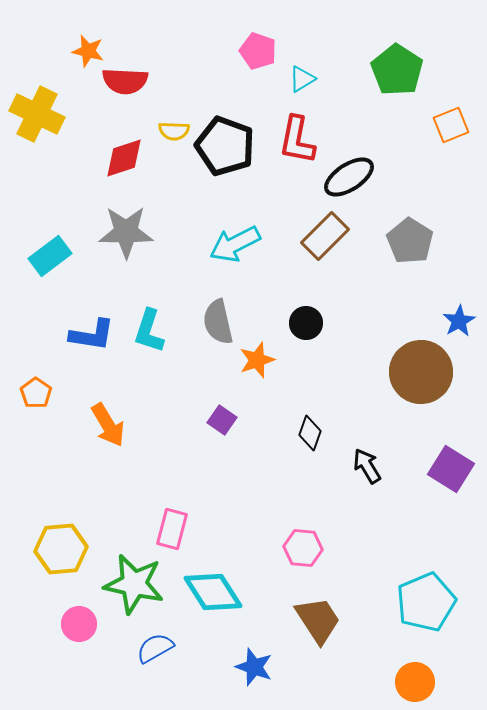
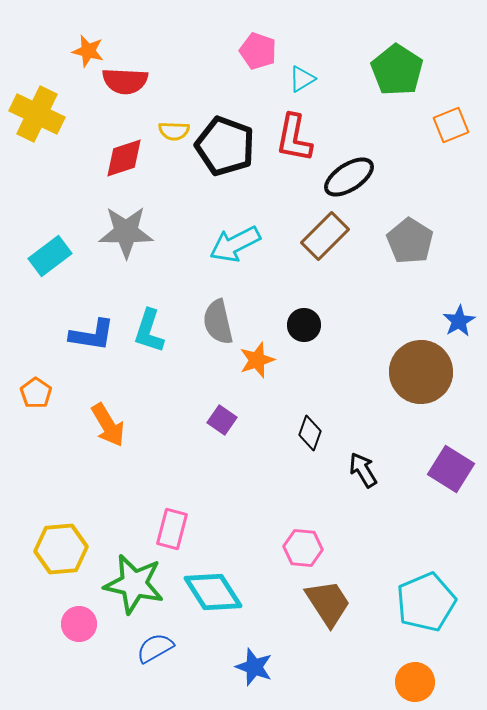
red L-shape at (297, 140): moved 3 px left, 2 px up
black circle at (306, 323): moved 2 px left, 2 px down
black arrow at (367, 466): moved 4 px left, 4 px down
brown trapezoid at (318, 620): moved 10 px right, 17 px up
